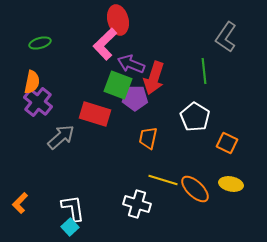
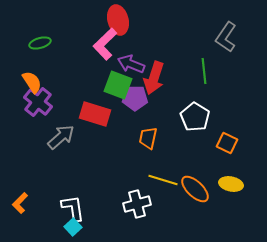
orange semicircle: rotated 45 degrees counterclockwise
white cross: rotated 32 degrees counterclockwise
cyan square: moved 3 px right
